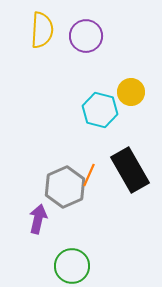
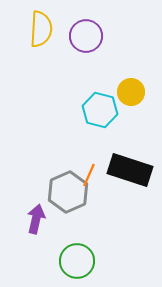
yellow semicircle: moved 1 px left, 1 px up
black rectangle: rotated 42 degrees counterclockwise
gray hexagon: moved 3 px right, 5 px down
purple arrow: moved 2 px left
green circle: moved 5 px right, 5 px up
